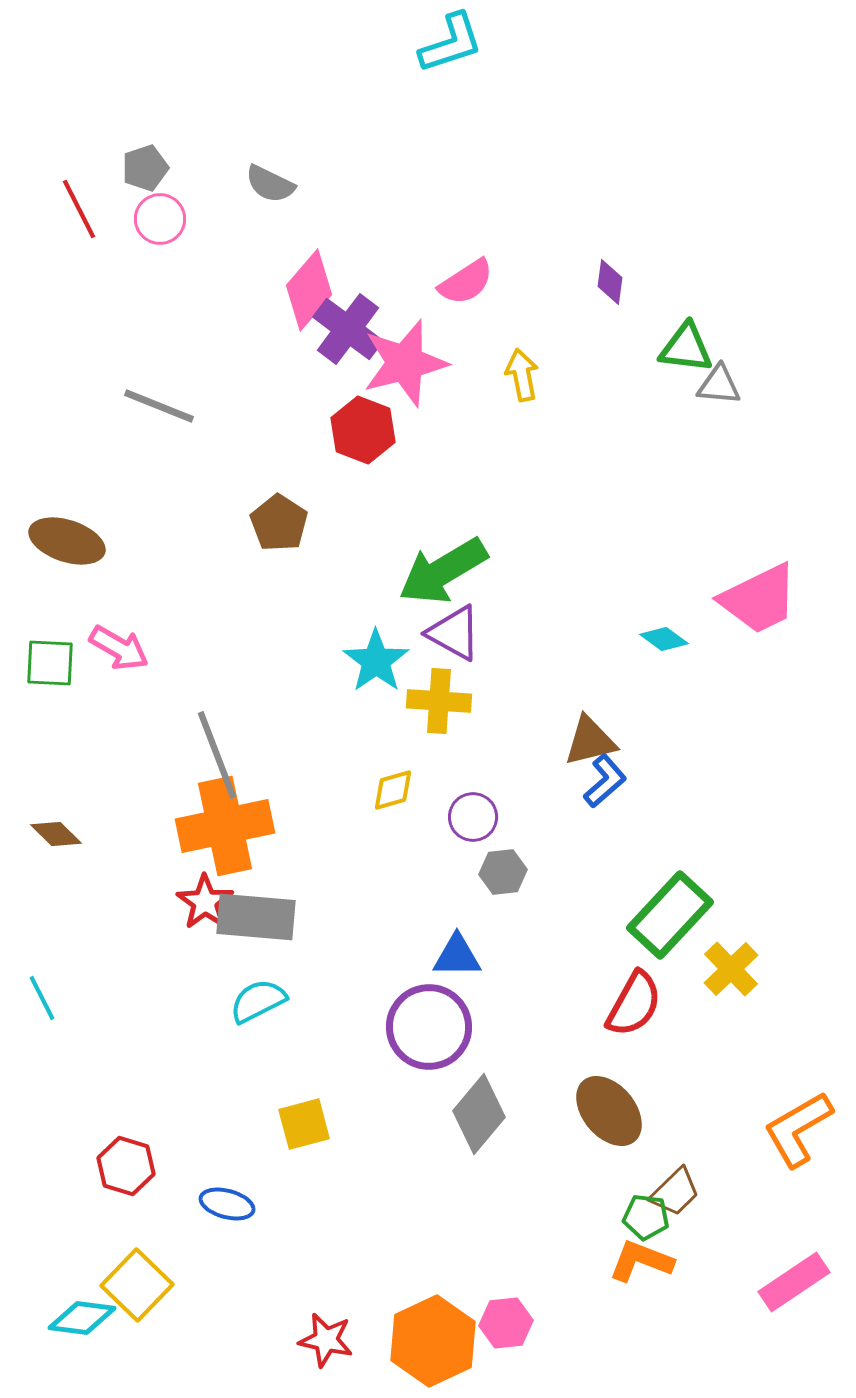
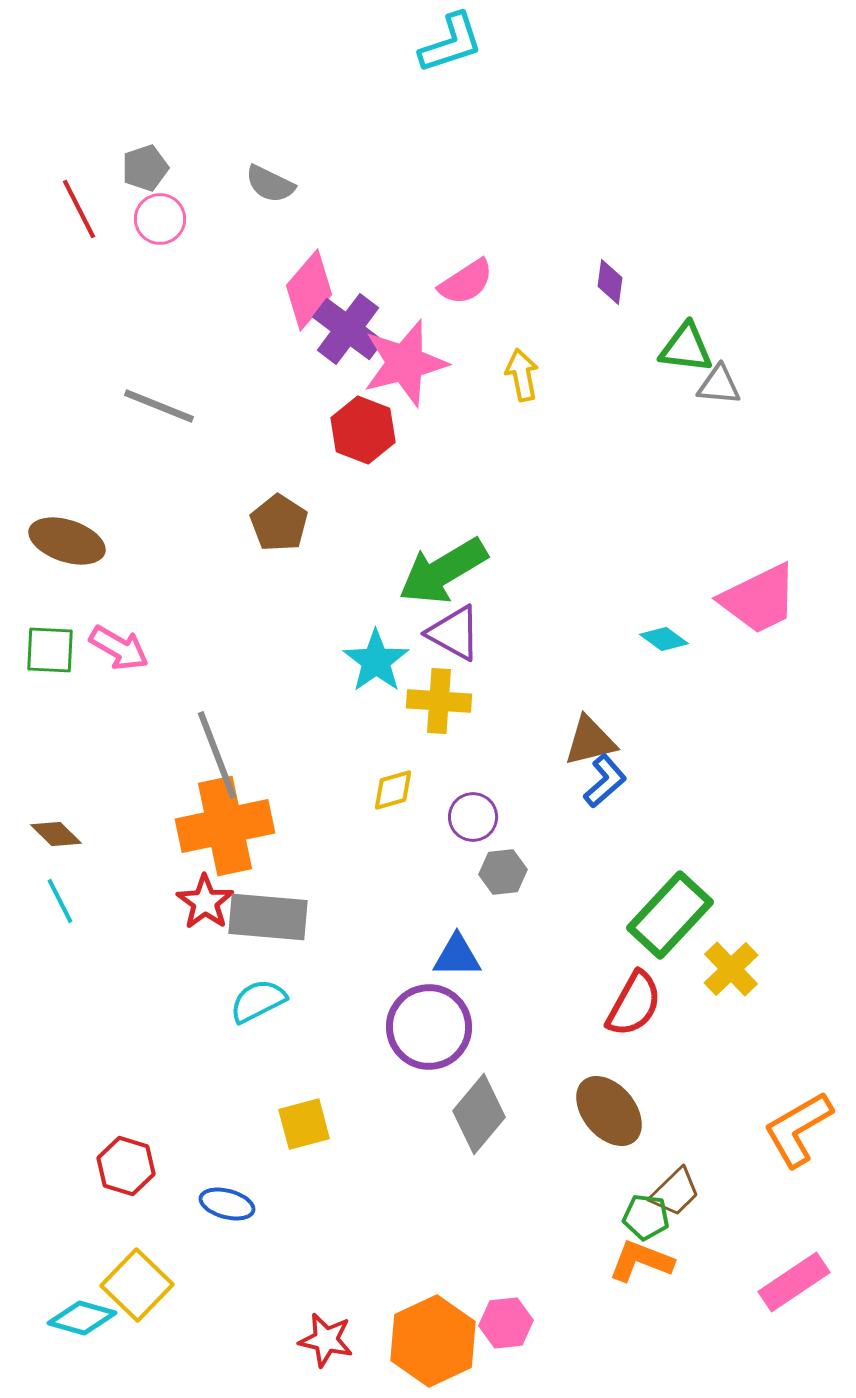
green square at (50, 663): moved 13 px up
gray rectangle at (256, 917): moved 12 px right
cyan line at (42, 998): moved 18 px right, 97 px up
cyan diamond at (82, 1318): rotated 8 degrees clockwise
